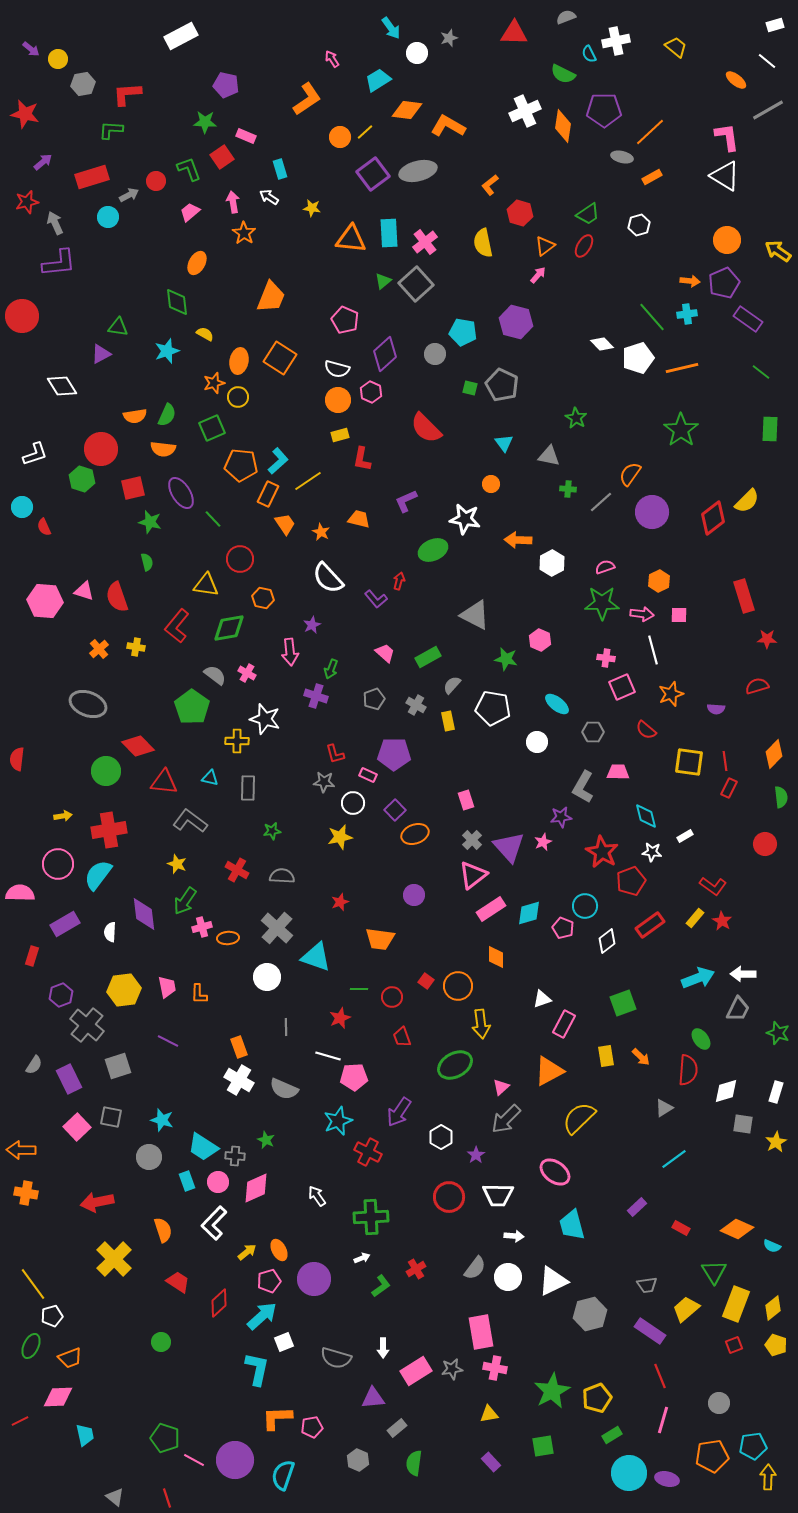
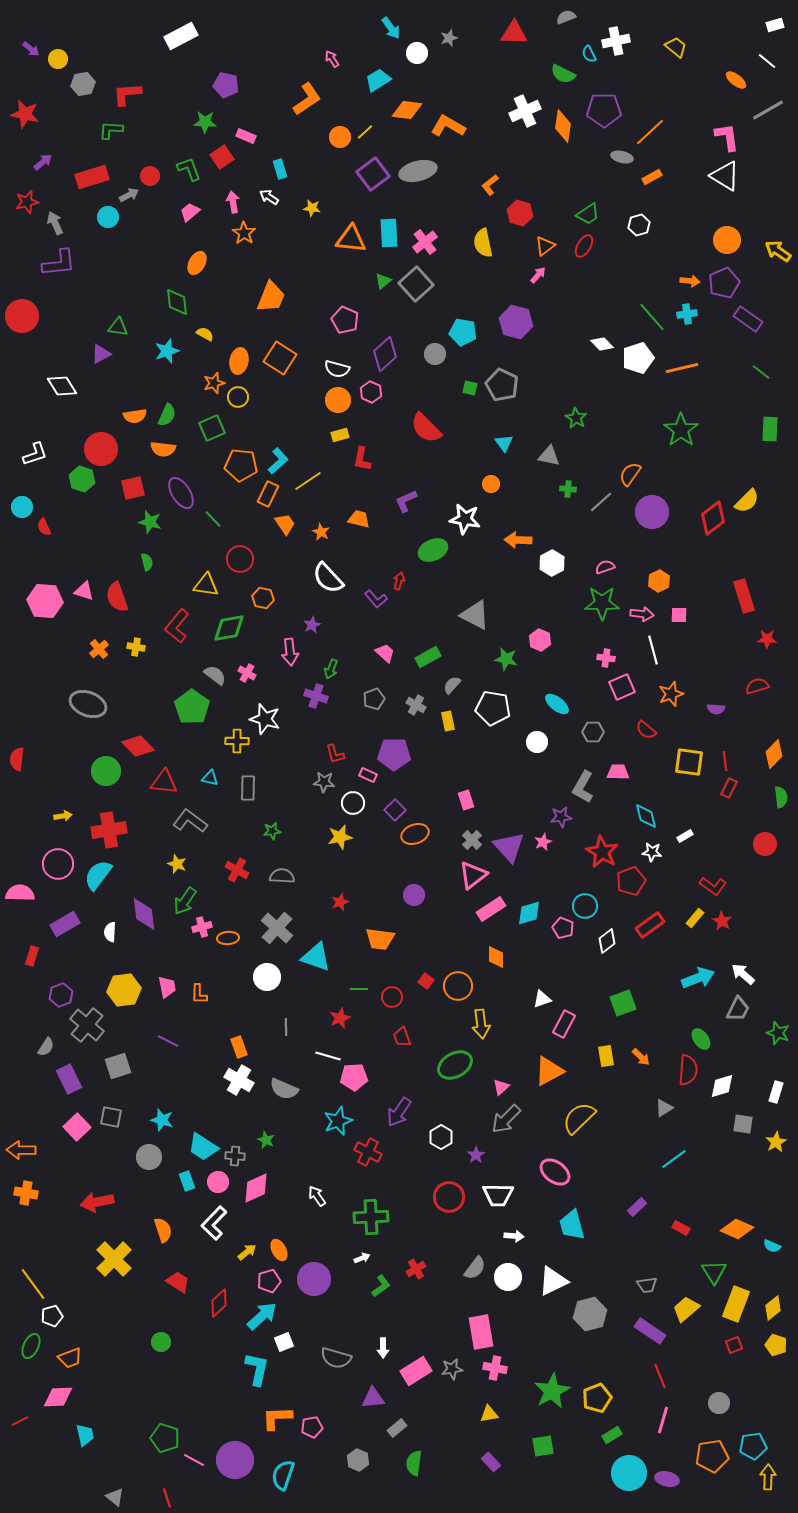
red circle at (156, 181): moved 6 px left, 5 px up
white arrow at (743, 974): rotated 40 degrees clockwise
gray semicircle at (34, 1065): moved 12 px right, 18 px up
white diamond at (726, 1091): moved 4 px left, 5 px up
